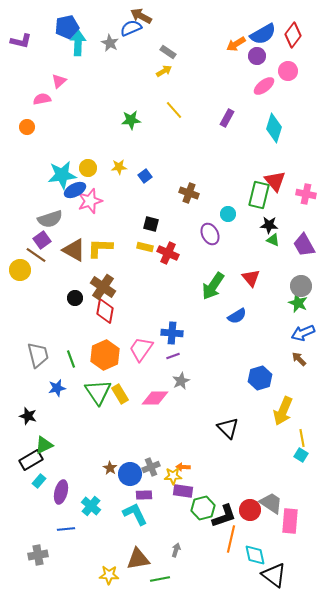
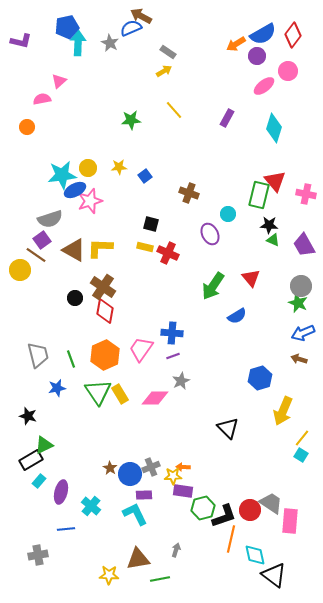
brown arrow at (299, 359): rotated 28 degrees counterclockwise
yellow line at (302, 438): rotated 48 degrees clockwise
